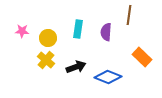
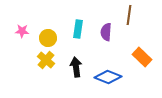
black arrow: rotated 78 degrees counterclockwise
